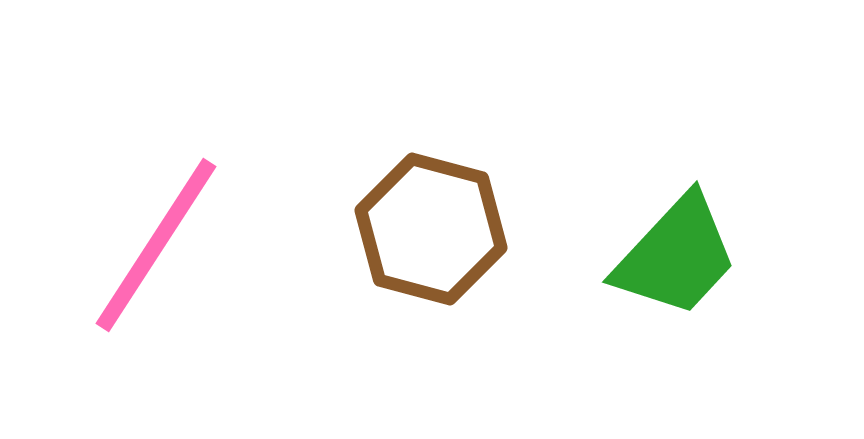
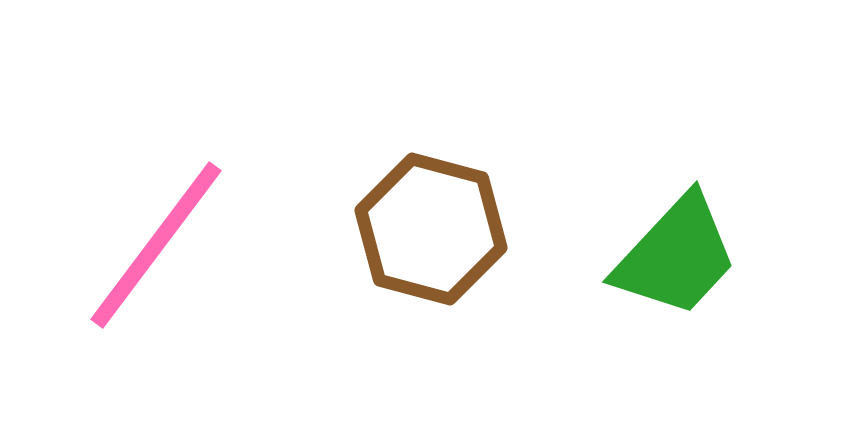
pink line: rotated 4 degrees clockwise
